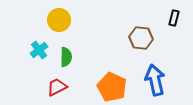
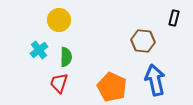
brown hexagon: moved 2 px right, 3 px down
red trapezoid: moved 2 px right, 4 px up; rotated 45 degrees counterclockwise
